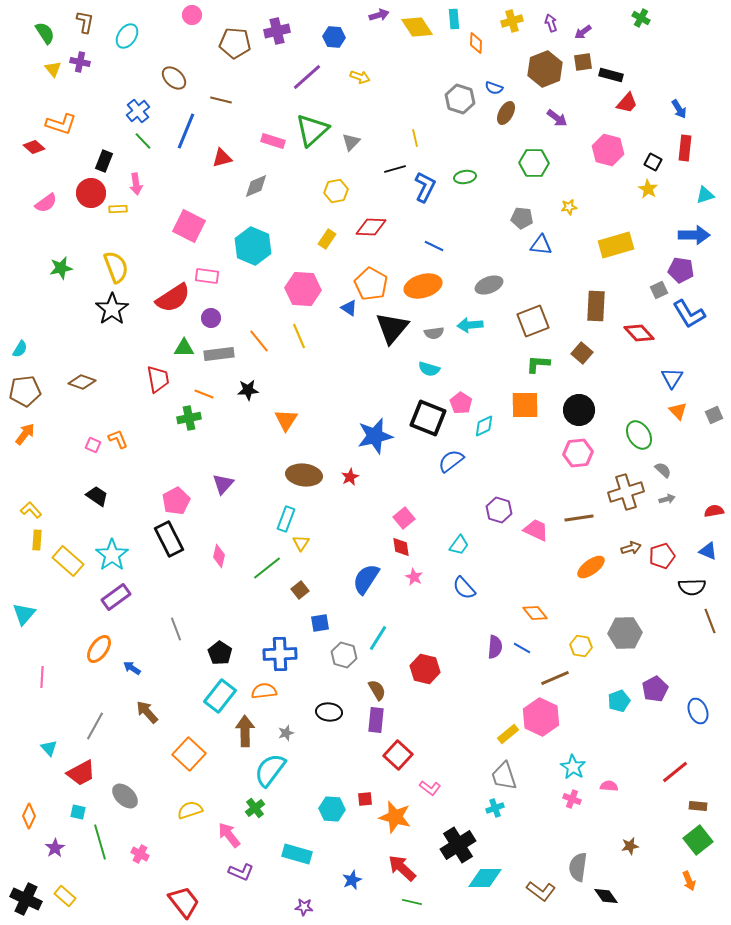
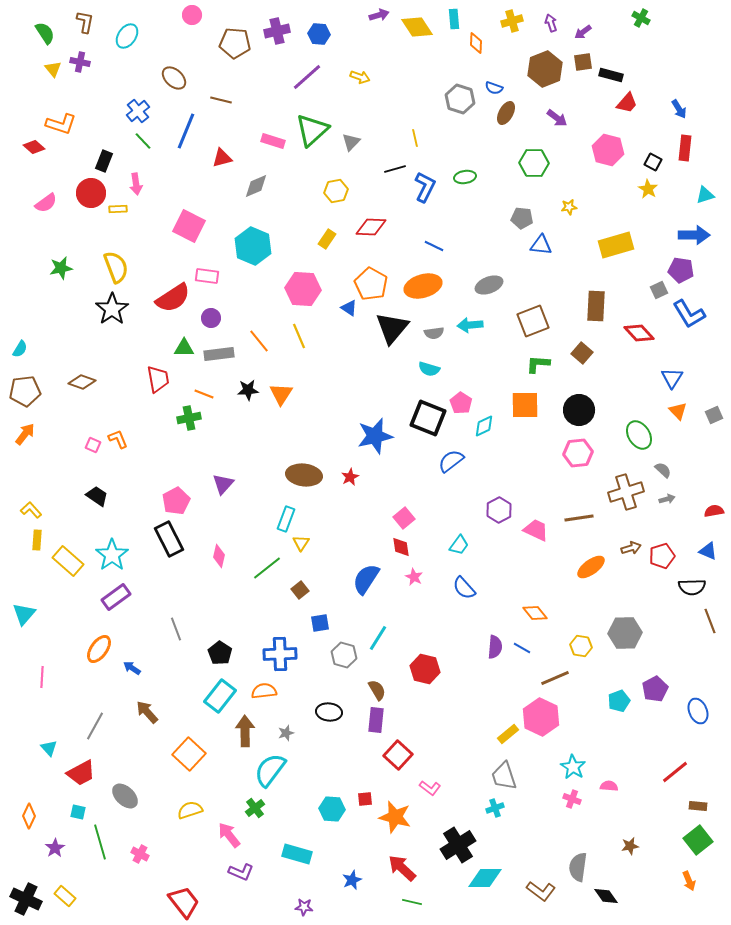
blue hexagon at (334, 37): moved 15 px left, 3 px up
orange triangle at (286, 420): moved 5 px left, 26 px up
purple hexagon at (499, 510): rotated 15 degrees clockwise
